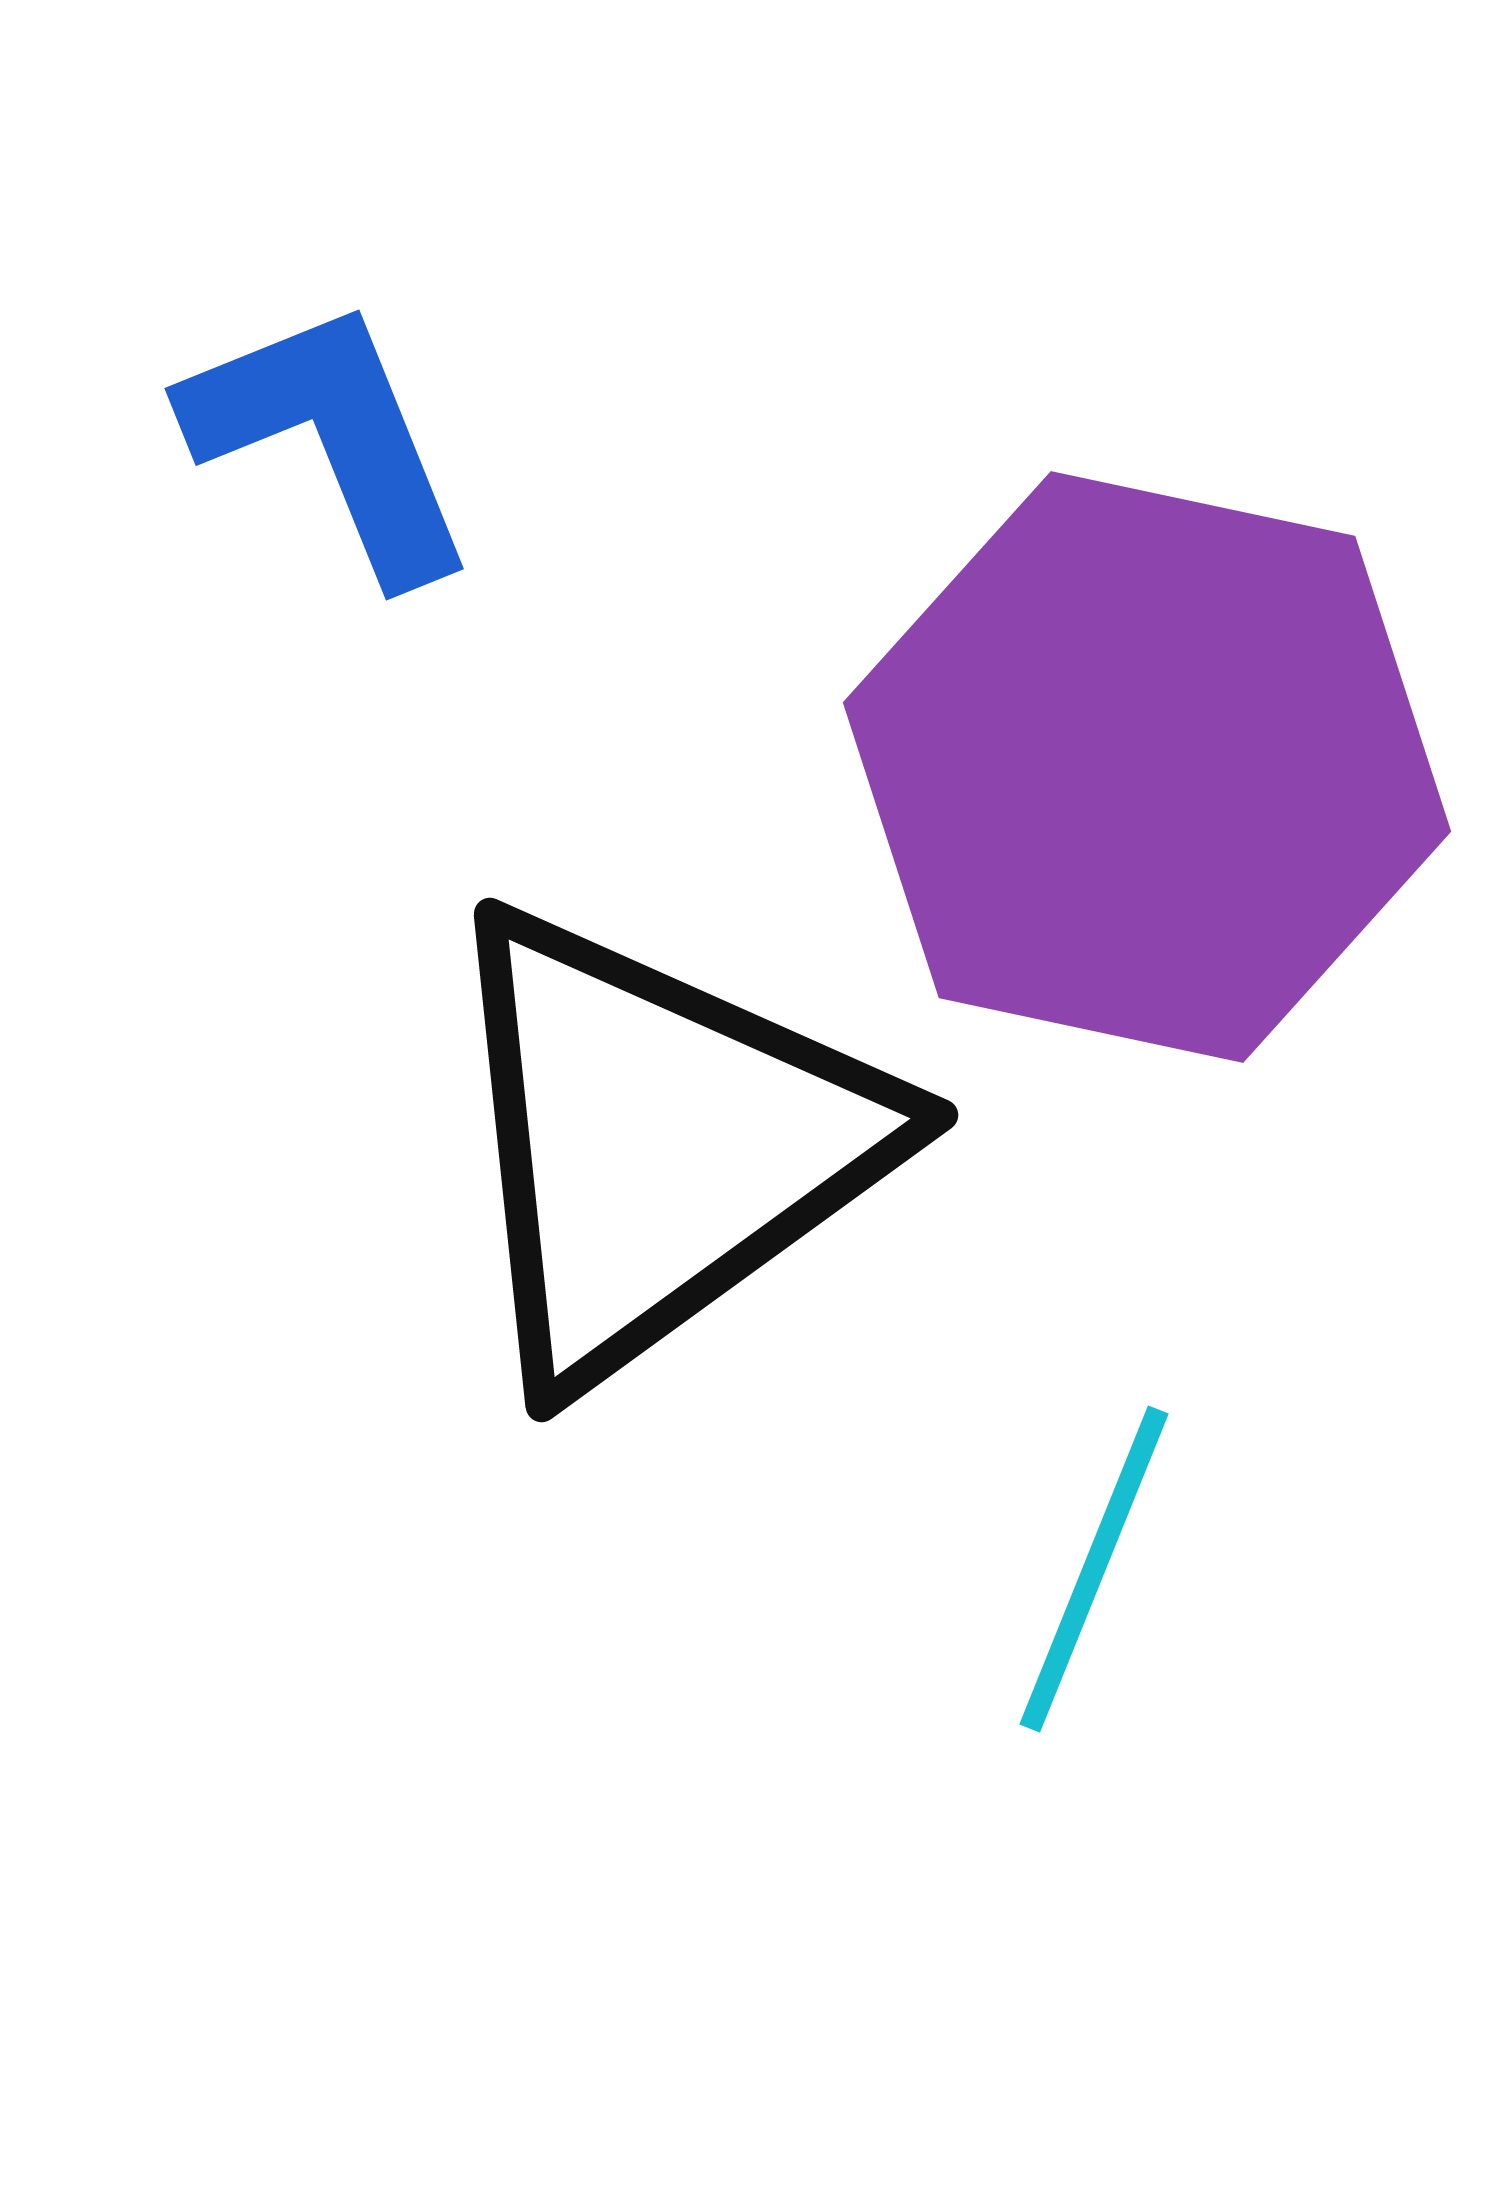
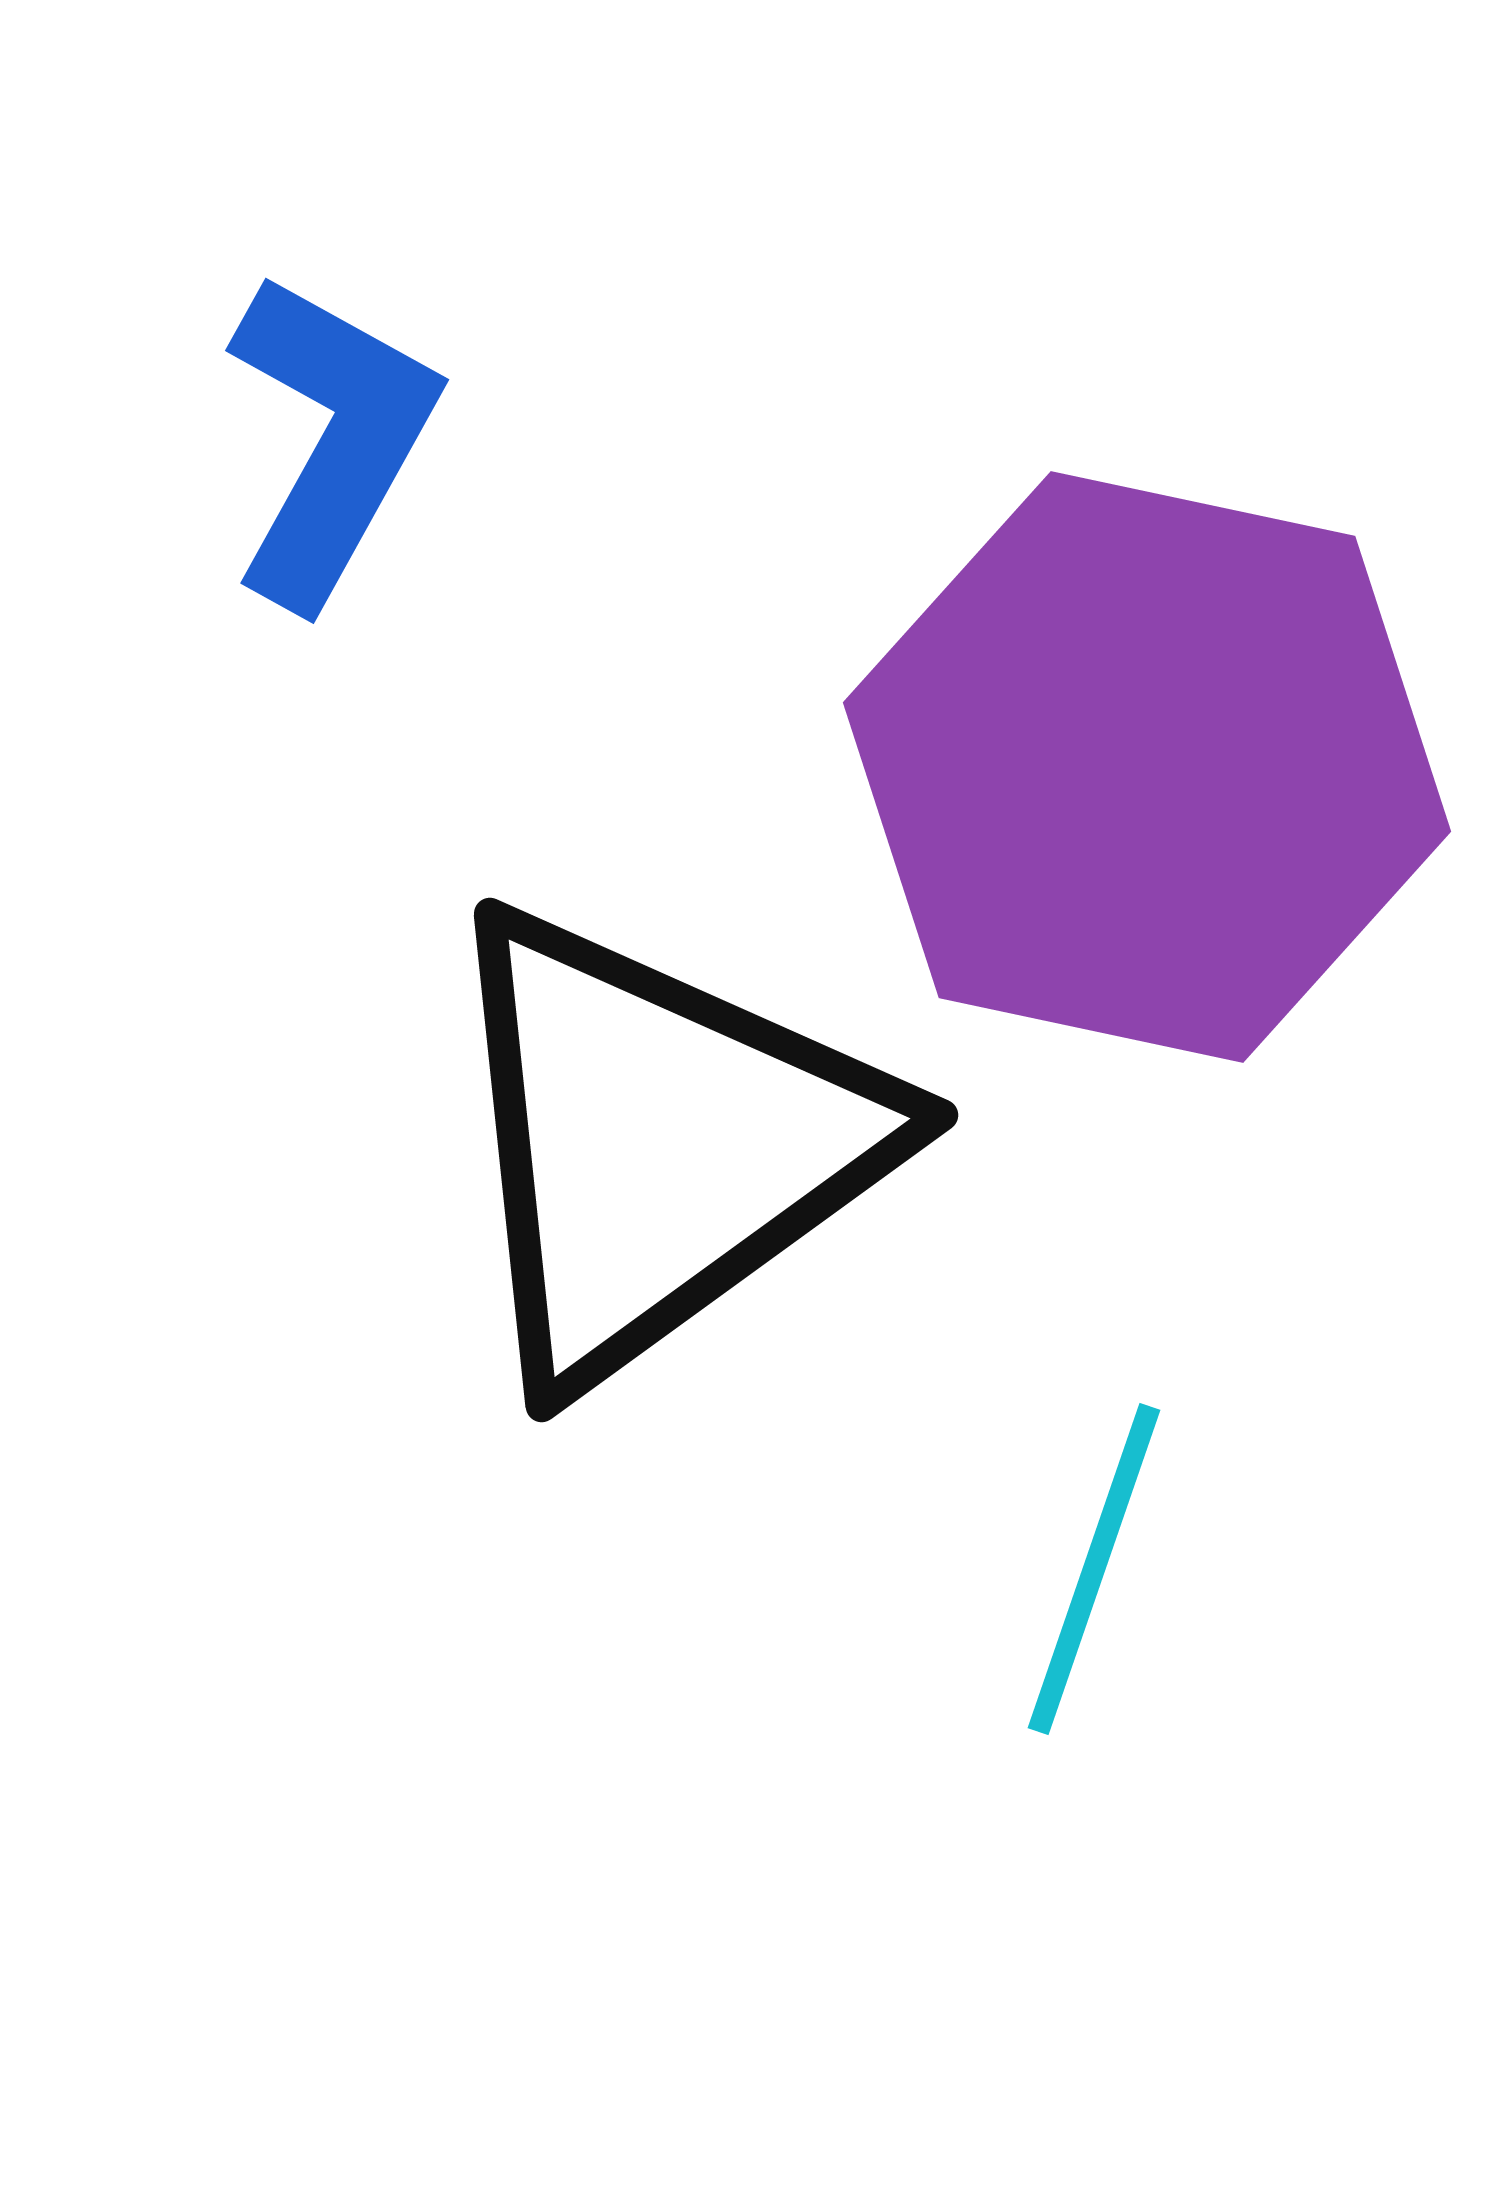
blue L-shape: rotated 51 degrees clockwise
cyan line: rotated 3 degrees counterclockwise
